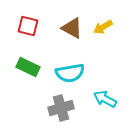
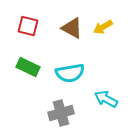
cyan arrow: moved 1 px right
gray cross: moved 5 px down
